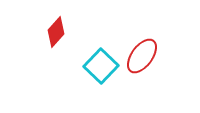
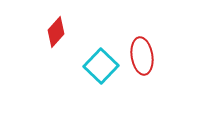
red ellipse: rotated 45 degrees counterclockwise
